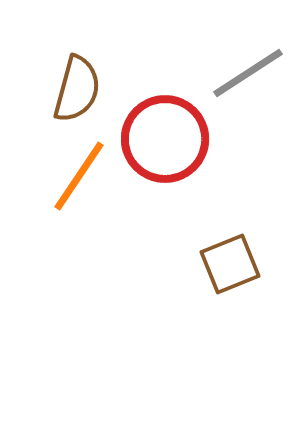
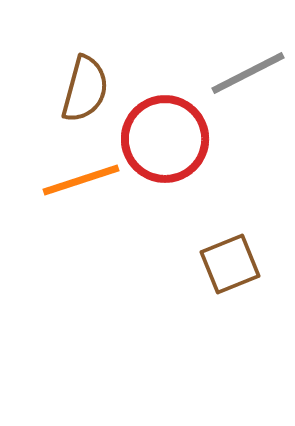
gray line: rotated 6 degrees clockwise
brown semicircle: moved 8 px right
orange line: moved 2 px right, 4 px down; rotated 38 degrees clockwise
